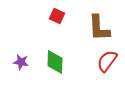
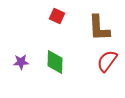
purple star: rotated 14 degrees counterclockwise
